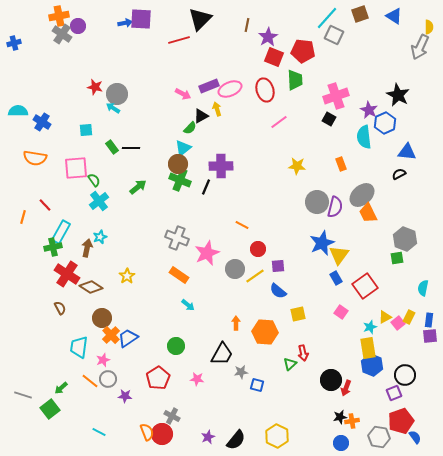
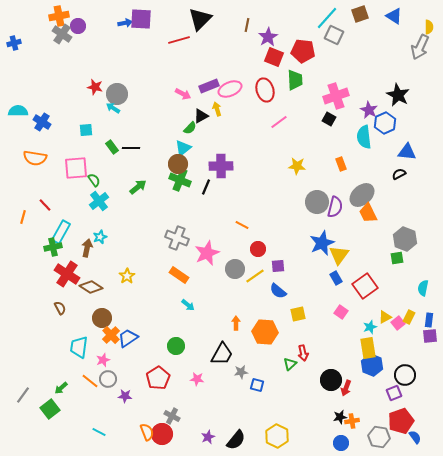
gray line at (23, 395): rotated 72 degrees counterclockwise
